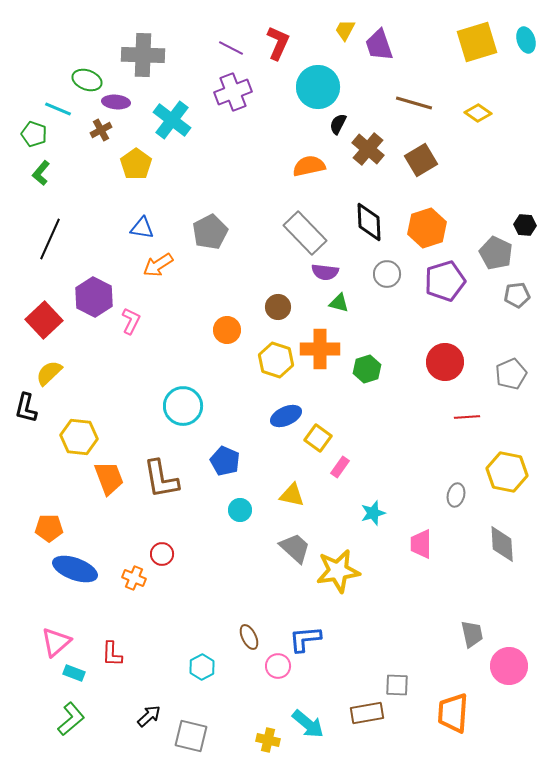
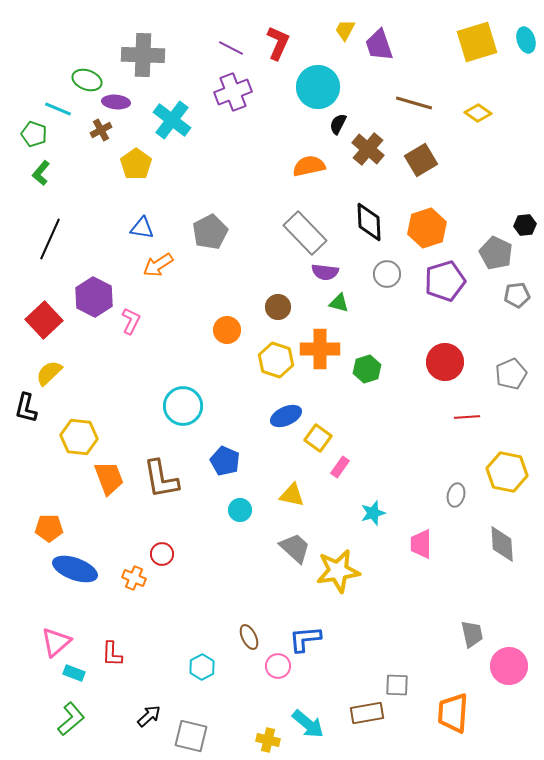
black hexagon at (525, 225): rotated 10 degrees counterclockwise
